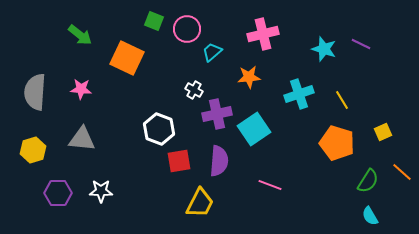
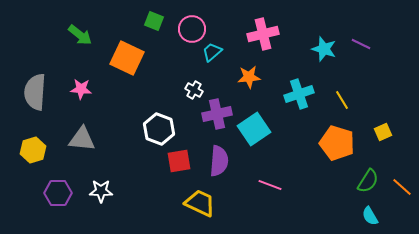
pink circle: moved 5 px right
orange line: moved 15 px down
yellow trapezoid: rotated 92 degrees counterclockwise
